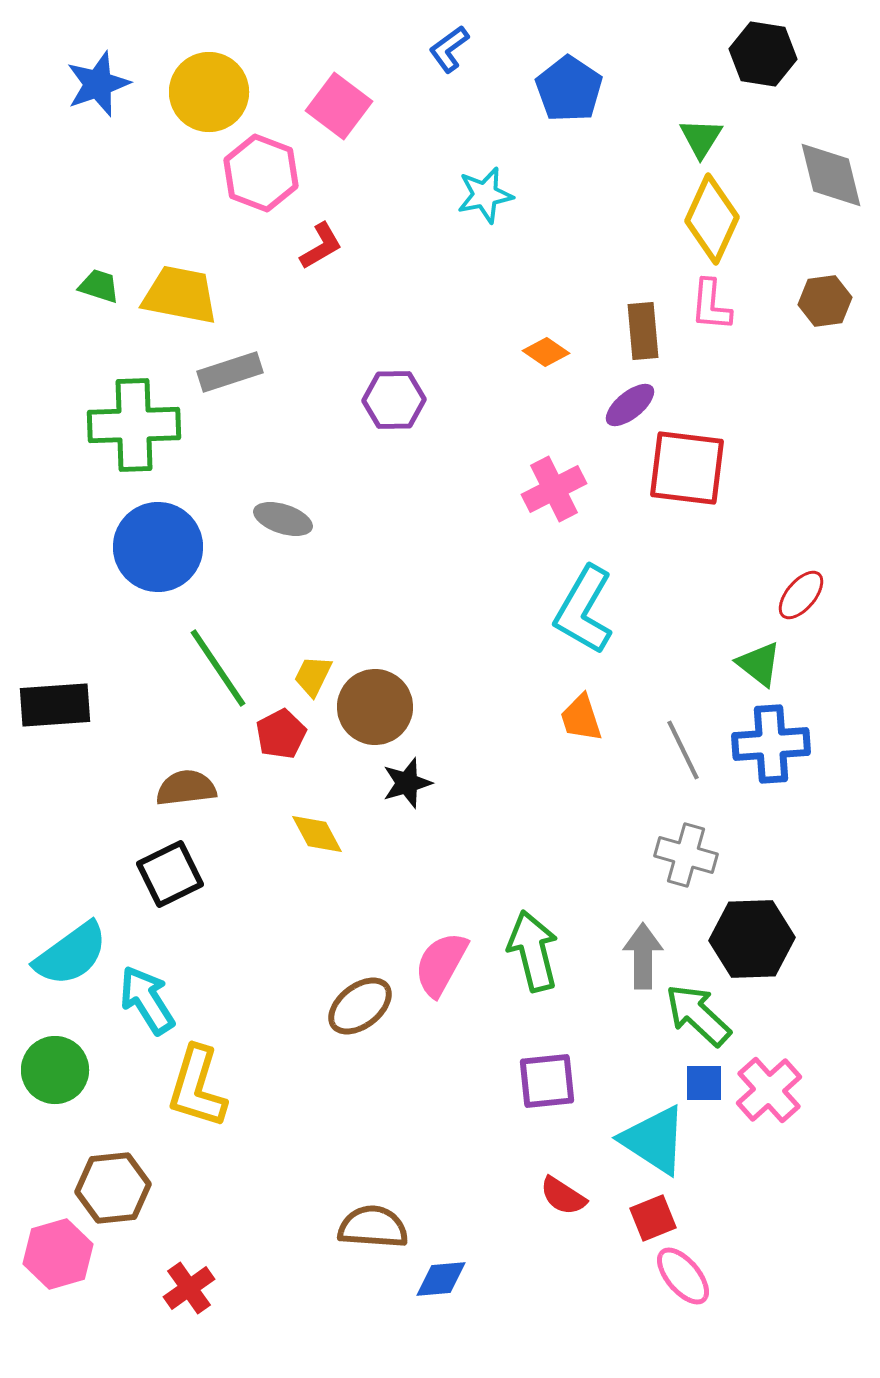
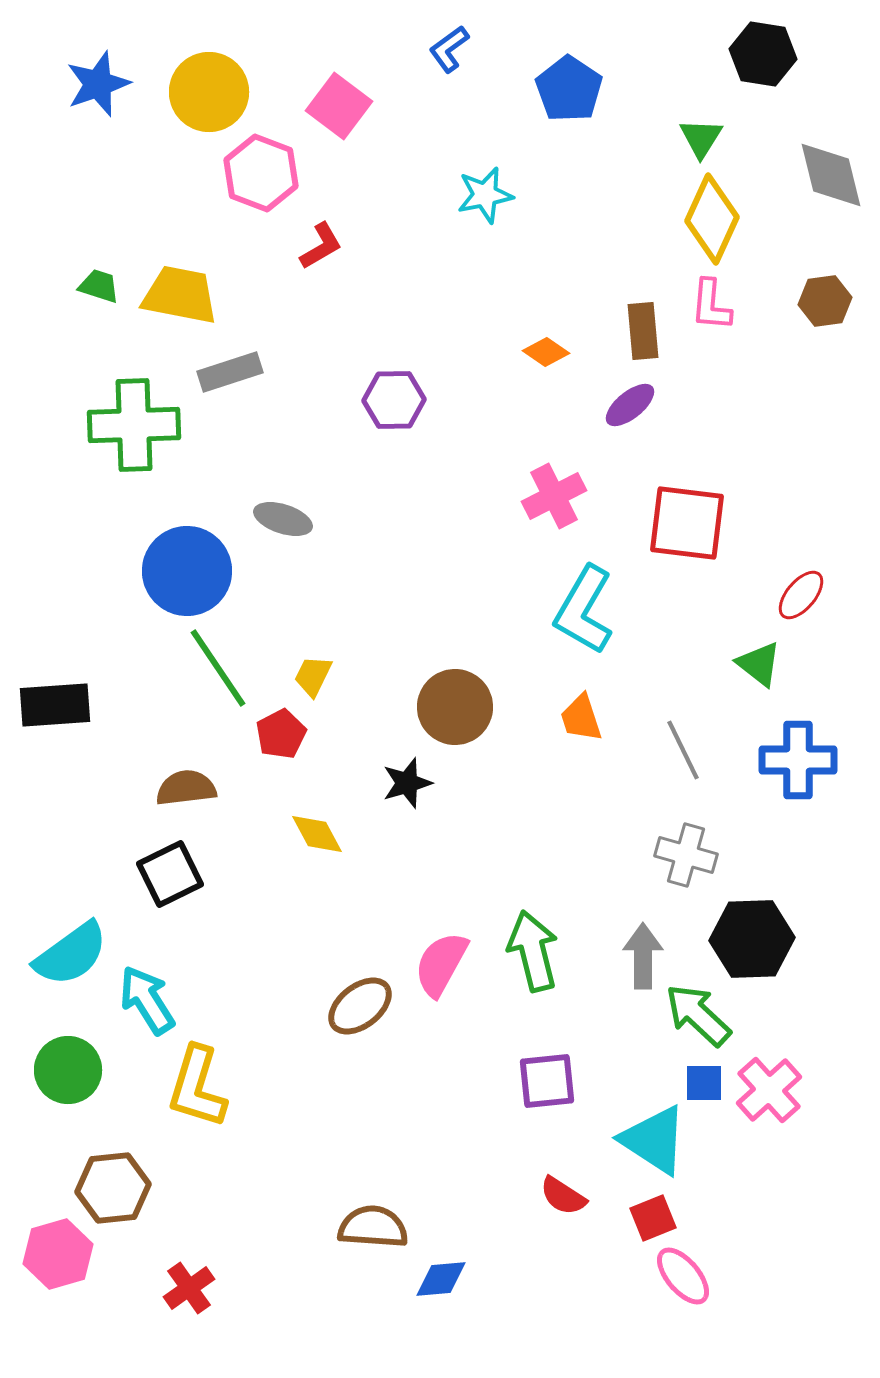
red square at (687, 468): moved 55 px down
pink cross at (554, 489): moved 7 px down
blue circle at (158, 547): moved 29 px right, 24 px down
brown circle at (375, 707): moved 80 px right
blue cross at (771, 744): moved 27 px right, 16 px down; rotated 4 degrees clockwise
green circle at (55, 1070): moved 13 px right
